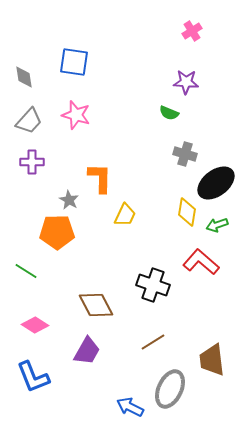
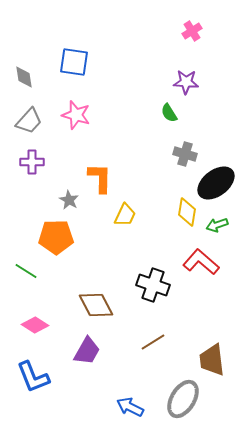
green semicircle: rotated 36 degrees clockwise
orange pentagon: moved 1 px left, 5 px down
gray ellipse: moved 13 px right, 10 px down; rotated 6 degrees clockwise
